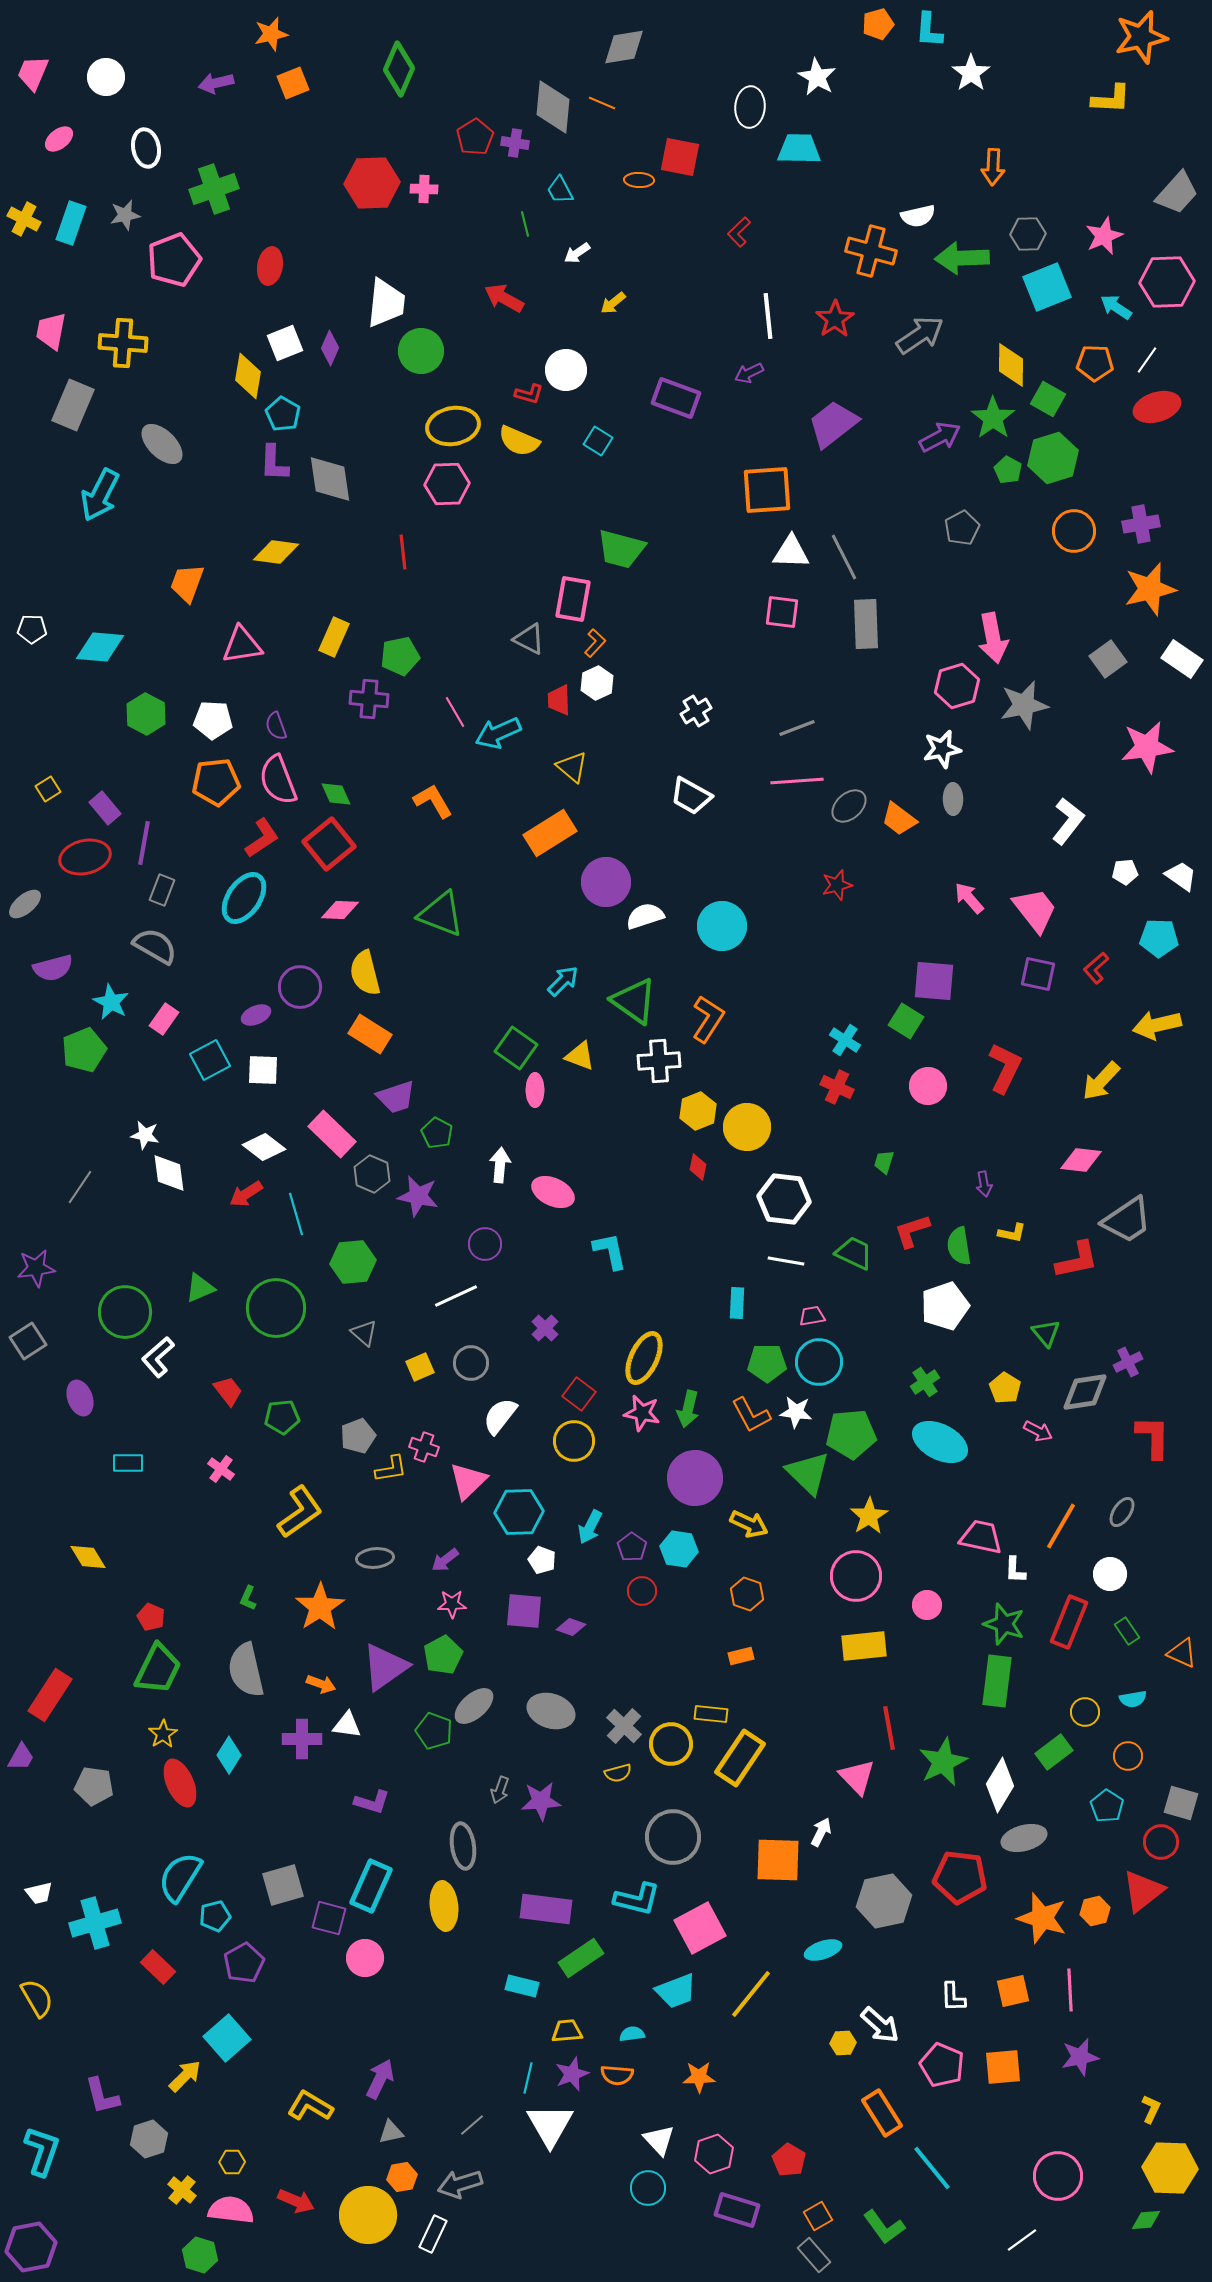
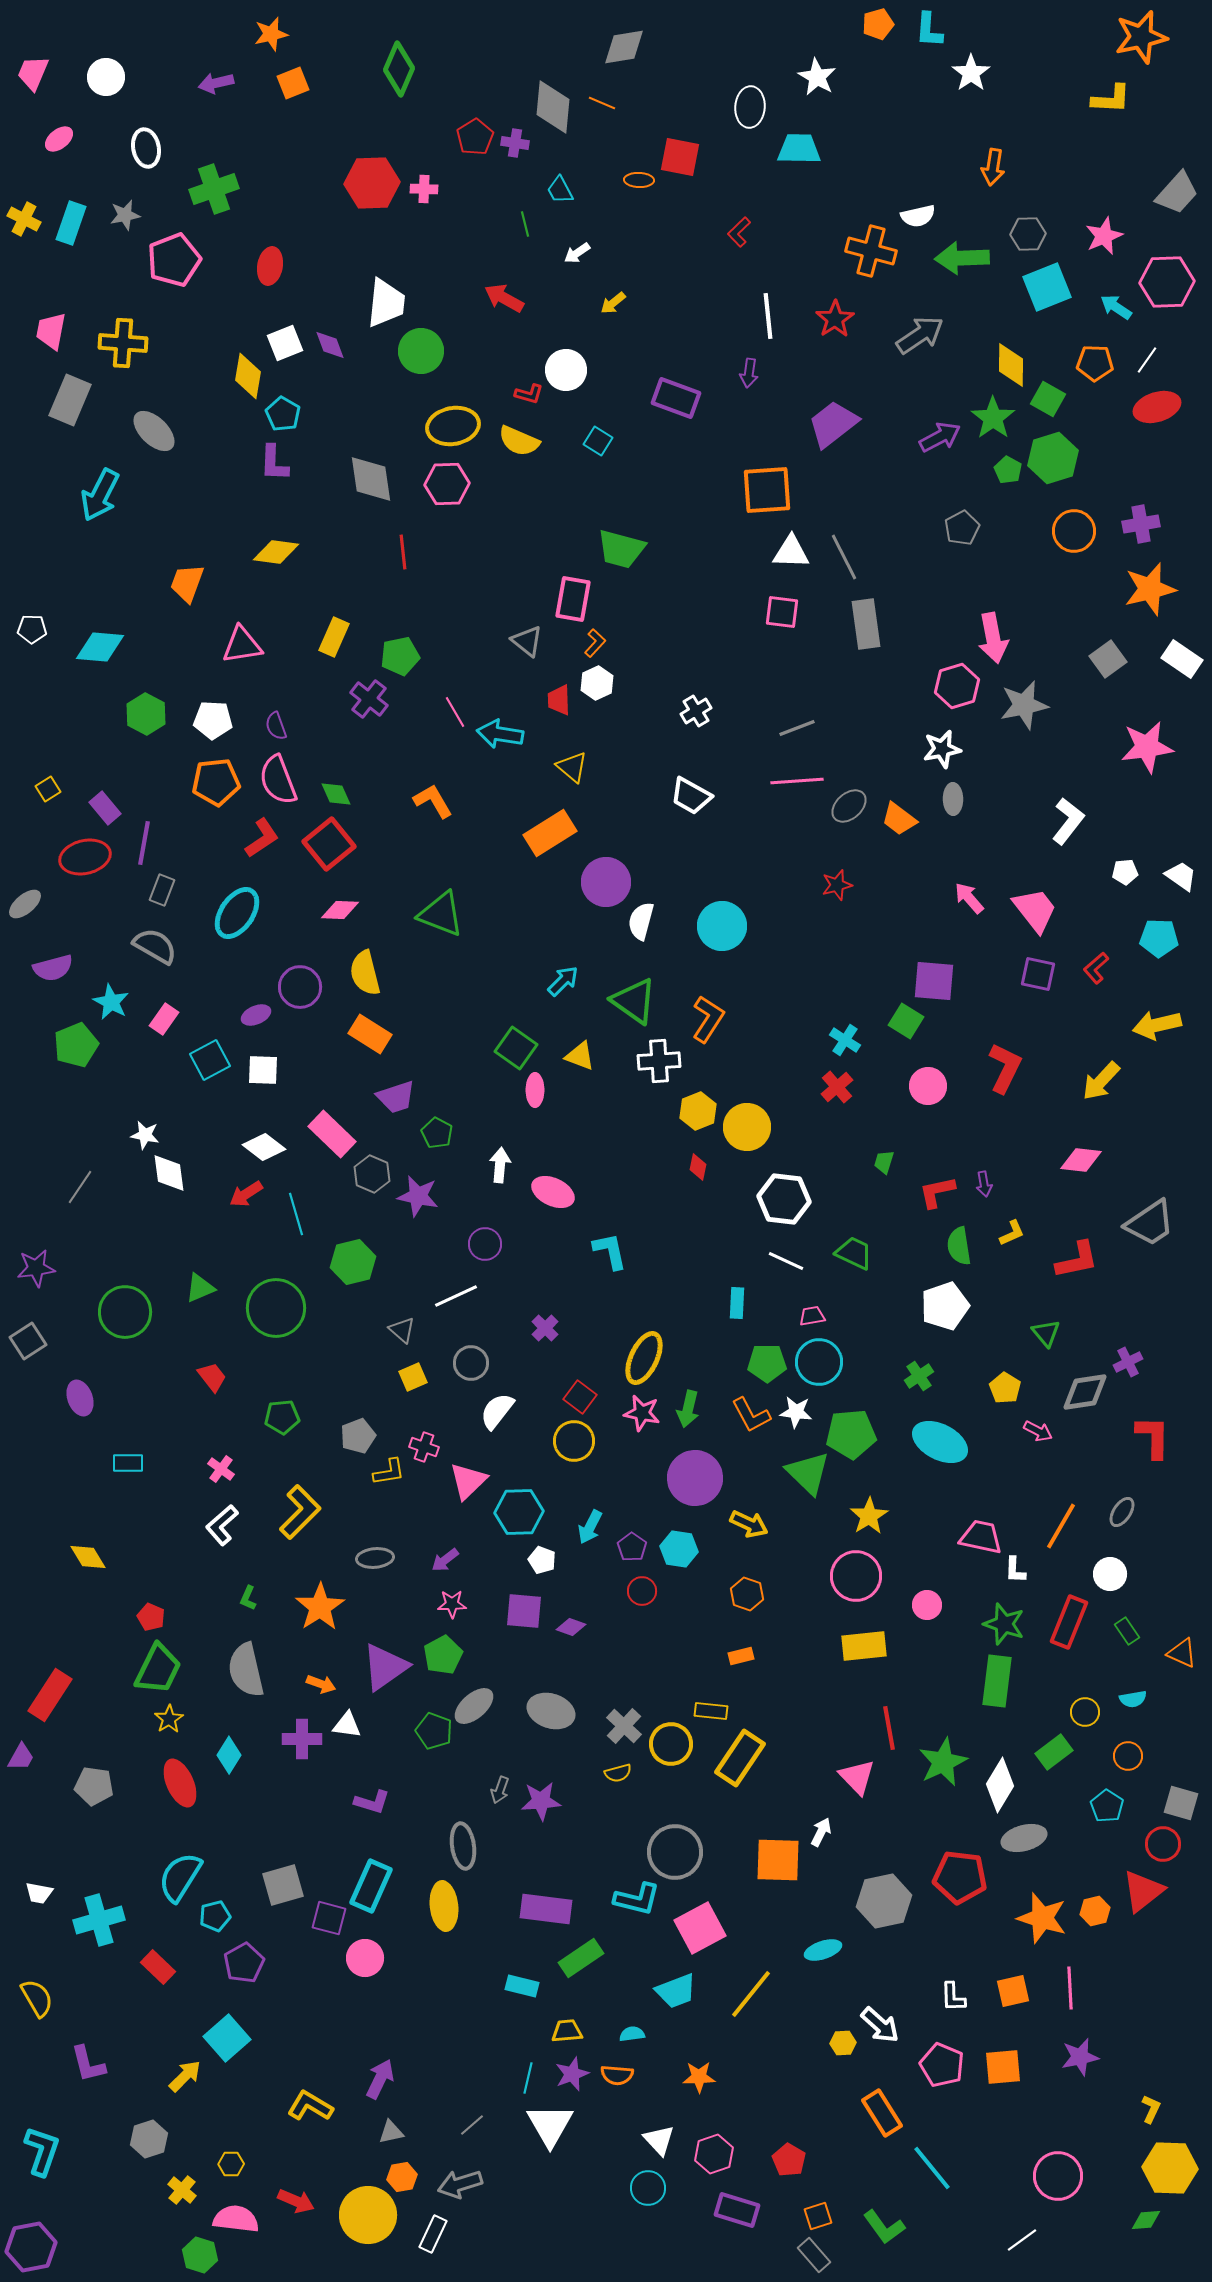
orange arrow at (993, 167): rotated 6 degrees clockwise
purple diamond at (330, 348): moved 3 px up; rotated 44 degrees counterclockwise
purple arrow at (749, 373): rotated 56 degrees counterclockwise
gray rectangle at (73, 405): moved 3 px left, 5 px up
gray ellipse at (162, 444): moved 8 px left, 13 px up
gray diamond at (330, 479): moved 41 px right
gray rectangle at (866, 624): rotated 6 degrees counterclockwise
gray triangle at (529, 639): moved 2 px left, 2 px down; rotated 12 degrees clockwise
purple cross at (369, 699): rotated 33 degrees clockwise
cyan arrow at (498, 733): moved 2 px right, 1 px down; rotated 33 degrees clockwise
cyan ellipse at (244, 898): moved 7 px left, 15 px down
white semicircle at (645, 916): moved 4 px left, 5 px down; rotated 57 degrees counterclockwise
green pentagon at (84, 1050): moved 8 px left, 5 px up
red cross at (837, 1087): rotated 24 degrees clockwise
gray trapezoid at (1127, 1220): moved 23 px right, 3 px down
red L-shape at (912, 1231): moved 25 px right, 39 px up; rotated 6 degrees clockwise
yellow L-shape at (1012, 1233): rotated 36 degrees counterclockwise
white line at (786, 1261): rotated 15 degrees clockwise
green hexagon at (353, 1262): rotated 9 degrees counterclockwise
gray triangle at (364, 1333): moved 38 px right, 3 px up
white L-shape at (158, 1357): moved 64 px right, 168 px down
yellow square at (420, 1367): moved 7 px left, 10 px down
green cross at (925, 1382): moved 6 px left, 6 px up
red trapezoid at (228, 1391): moved 16 px left, 14 px up
red square at (579, 1394): moved 1 px right, 3 px down
white semicircle at (500, 1416): moved 3 px left, 5 px up
yellow L-shape at (391, 1469): moved 2 px left, 3 px down
yellow L-shape at (300, 1512): rotated 10 degrees counterclockwise
yellow rectangle at (711, 1714): moved 3 px up
yellow star at (163, 1734): moved 6 px right, 15 px up
gray circle at (673, 1837): moved 2 px right, 15 px down
red circle at (1161, 1842): moved 2 px right, 2 px down
white trapezoid at (39, 1893): rotated 24 degrees clockwise
cyan cross at (95, 1923): moved 4 px right, 3 px up
pink line at (1070, 1990): moved 2 px up
purple L-shape at (102, 2096): moved 14 px left, 32 px up
yellow hexagon at (232, 2162): moved 1 px left, 2 px down
pink semicircle at (231, 2210): moved 5 px right, 9 px down
orange square at (818, 2216): rotated 12 degrees clockwise
